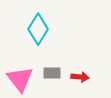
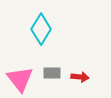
cyan diamond: moved 3 px right
